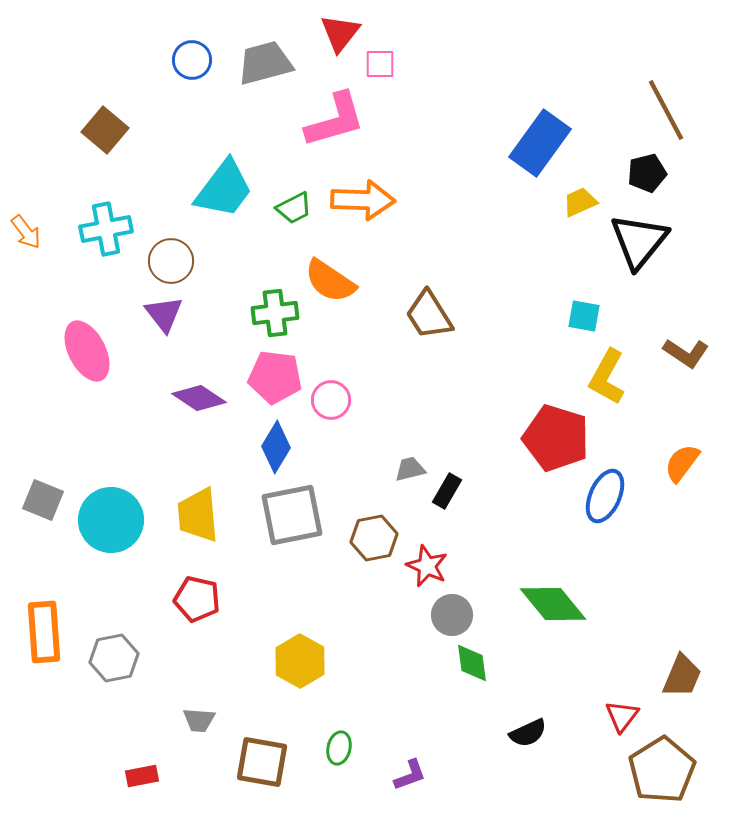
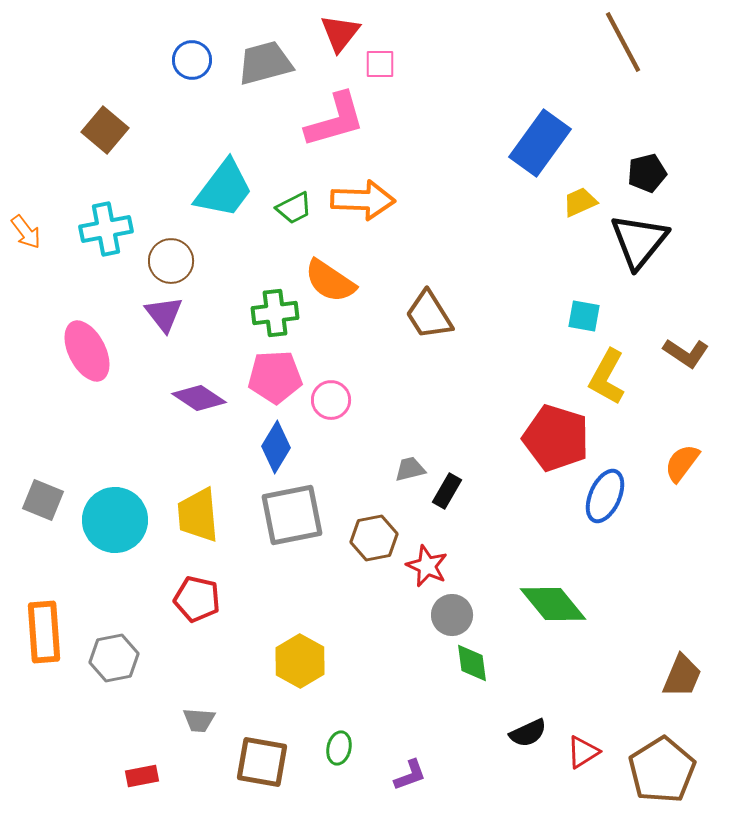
brown line at (666, 110): moved 43 px left, 68 px up
pink pentagon at (275, 377): rotated 10 degrees counterclockwise
cyan circle at (111, 520): moved 4 px right
red triangle at (622, 716): moved 39 px left, 36 px down; rotated 21 degrees clockwise
